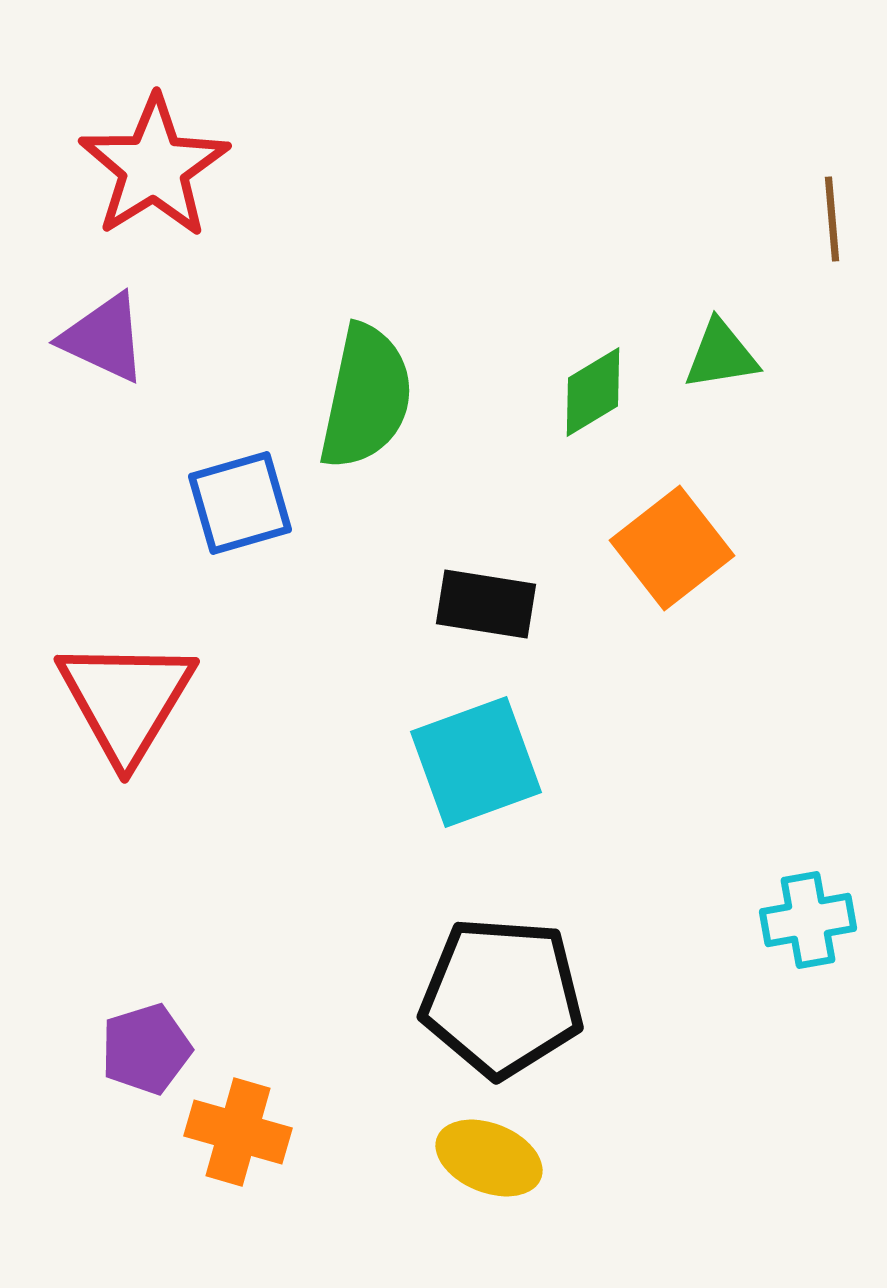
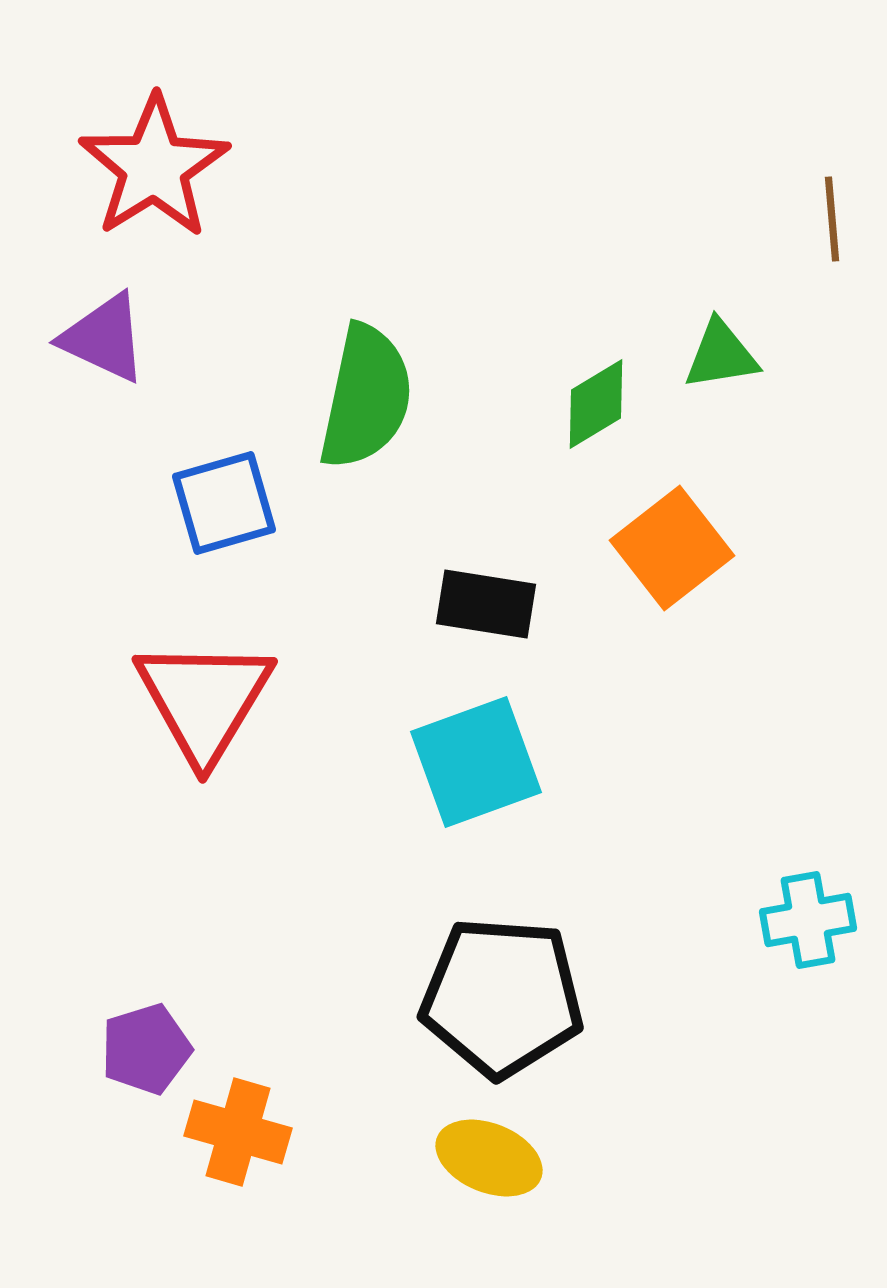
green diamond: moved 3 px right, 12 px down
blue square: moved 16 px left
red triangle: moved 78 px right
